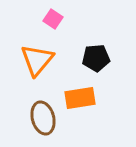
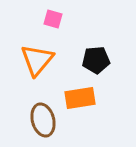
pink square: rotated 18 degrees counterclockwise
black pentagon: moved 2 px down
brown ellipse: moved 2 px down
